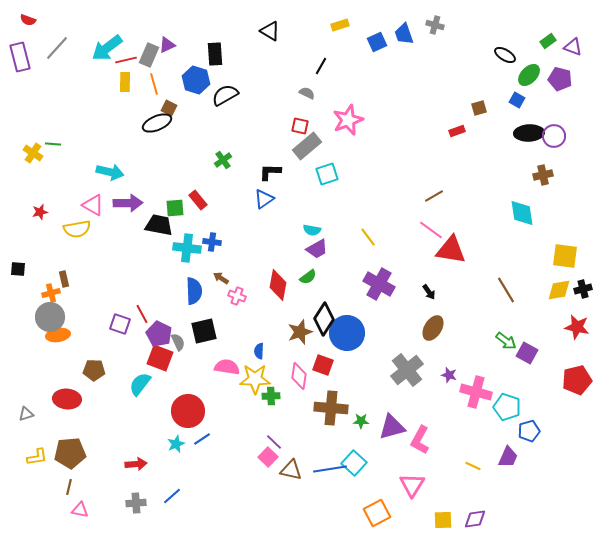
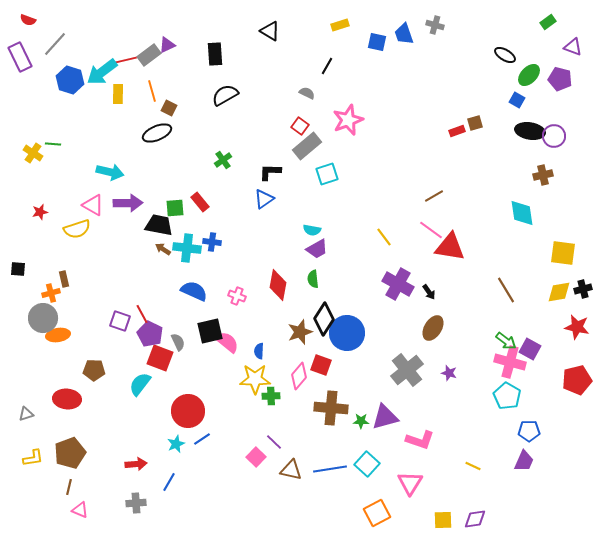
green rectangle at (548, 41): moved 19 px up
blue square at (377, 42): rotated 36 degrees clockwise
gray line at (57, 48): moved 2 px left, 4 px up
cyan arrow at (107, 48): moved 5 px left, 24 px down
gray rectangle at (149, 55): rotated 30 degrees clockwise
purple rectangle at (20, 57): rotated 12 degrees counterclockwise
black line at (321, 66): moved 6 px right
blue hexagon at (196, 80): moved 126 px left
yellow rectangle at (125, 82): moved 7 px left, 12 px down
orange line at (154, 84): moved 2 px left, 7 px down
brown square at (479, 108): moved 4 px left, 15 px down
black ellipse at (157, 123): moved 10 px down
red square at (300, 126): rotated 24 degrees clockwise
black ellipse at (529, 133): moved 1 px right, 2 px up; rotated 12 degrees clockwise
red rectangle at (198, 200): moved 2 px right, 2 px down
yellow semicircle at (77, 229): rotated 8 degrees counterclockwise
yellow line at (368, 237): moved 16 px right
red triangle at (451, 250): moved 1 px left, 3 px up
yellow square at (565, 256): moved 2 px left, 3 px up
green semicircle at (308, 277): moved 5 px right, 2 px down; rotated 120 degrees clockwise
brown arrow at (221, 278): moved 58 px left, 29 px up
purple cross at (379, 284): moved 19 px right
yellow diamond at (559, 290): moved 2 px down
blue semicircle at (194, 291): rotated 64 degrees counterclockwise
gray circle at (50, 317): moved 7 px left, 1 px down
purple square at (120, 324): moved 3 px up
black square at (204, 331): moved 6 px right
purple pentagon at (159, 334): moved 9 px left
purple square at (527, 353): moved 3 px right, 4 px up
red square at (323, 365): moved 2 px left
pink semicircle at (227, 367): moved 25 px up; rotated 30 degrees clockwise
purple star at (449, 375): moved 2 px up
pink diamond at (299, 376): rotated 32 degrees clockwise
pink cross at (476, 392): moved 34 px right, 30 px up
cyan pentagon at (507, 407): moved 11 px up; rotated 12 degrees clockwise
purple triangle at (392, 427): moved 7 px left, 10 px up
blue pentagon at (529, 431): rotated 15 degrees clockwise
pink L-shape at (420, 440): rotated 100 degrees counterclockwise
brown pentagon at (70, 453): rotated 16 degrees counterclockwise
yellow L-shape at (37, 457): moved 4 px left, 1 px down
pink square at (268, 457): moved 12 px left
purple trapezoid at (508, 457): moved 16 px right, 4 px down
cyan square at (354, 463): moved 13 px right, 1 px down
pink triangle at (412, 485): moved 2 px left, 2 px up
blue line at (172, 496): moved 3 px left, 14 px up; rotated 18 degrees counterclockwise
pink triangle at (80, 510): rotated 12 degrees clockwise
